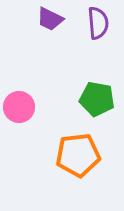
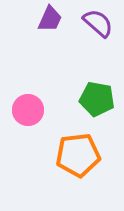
purple trapezoid: rotated 92 degrees counterclockwise
purple semicircle: rotated 44 degrees counterclockwise
pink circle: moved 9 px right, 3 px down
